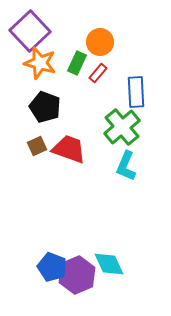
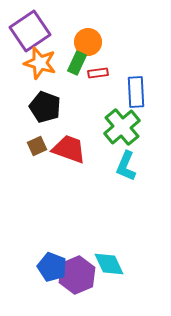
purple square: rotated 9 degrees clockwise
orange circle: moved 12 px left
red rectangle: rotated 42 degrees clockwise
